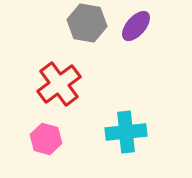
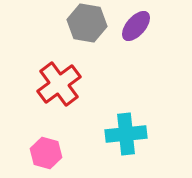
cyan cross: moved 2 px down
pink hexagon: moved 14 px down
